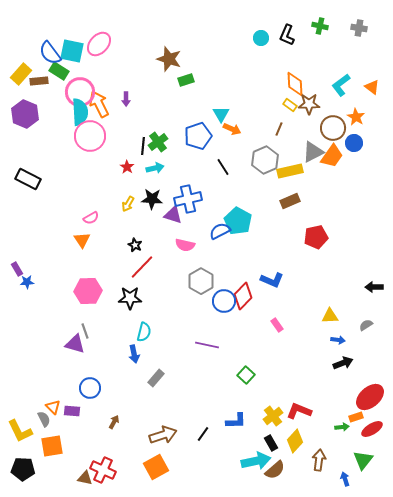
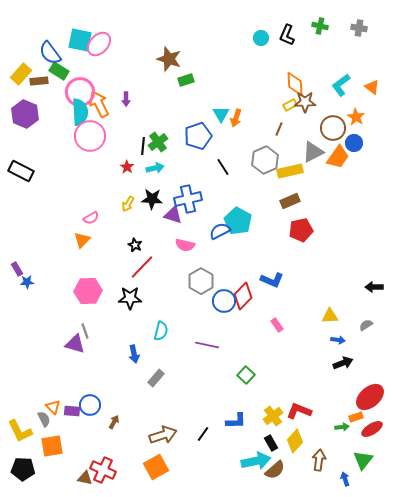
cyan square at (72, 51): moved 8 px right, 11 px up
brown star at (309, 104): moved 4 px left, 2 px up
yellow rectangle at (290, 105): rotated 64 degrees counterclockwise
orange arrow at (232, 129): moved 4 px right, 11 px up; rotated 84 degrees clockwise
orange trapezoid at (332, 156): moved 6 px right, 1 px down
black rectangle at (28, 179): moved 7 px left, 8 px up
red pentagon at (316, 237): moved 15 px left, 7 px up
orange triangle at (82, 240): rotated 18 degrees clockwise
cyan semicircle at (144, 332): moved 17 px right, 1 px up
blue circle at (90, 388): moved 17 px down
